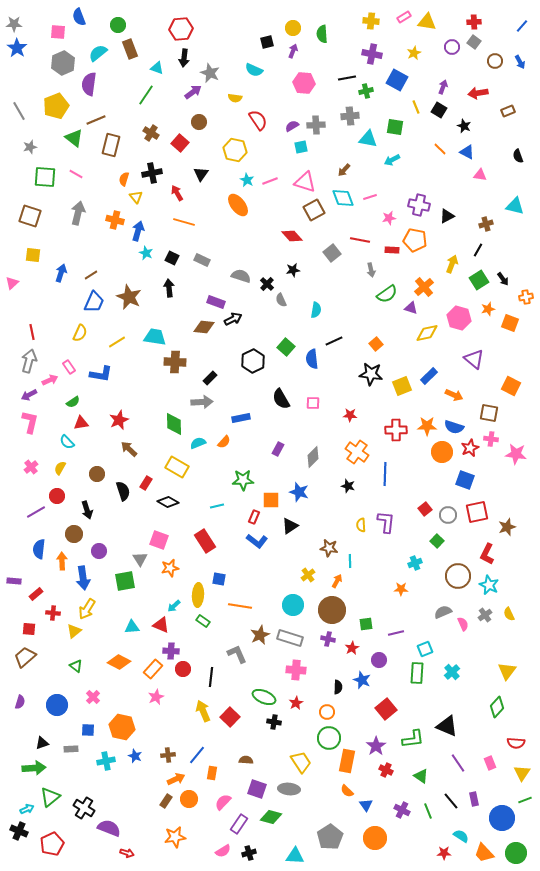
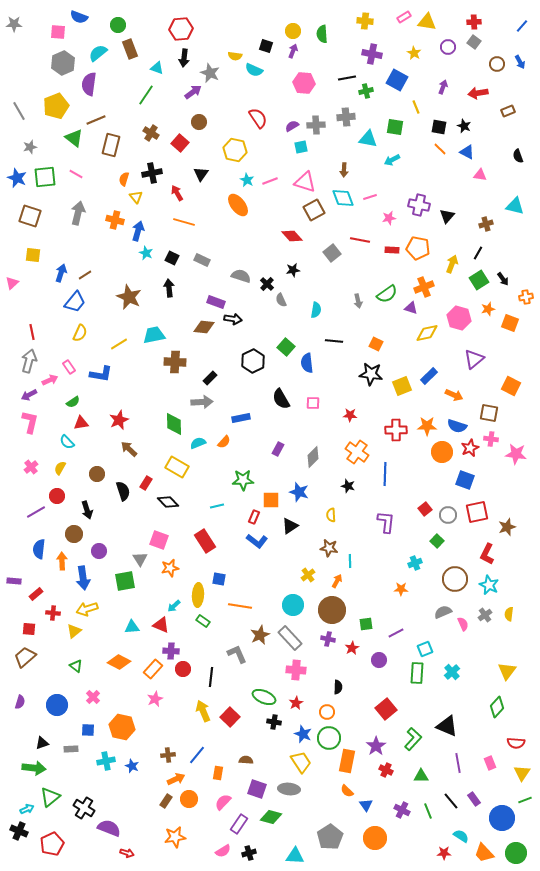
blue semicircle at (79, 17): rotated 48 degrees counterclockwise
yellow cross at (371, 21): moved 6 px left
yellow circle at (293, 28): moved 3 px down
black square at (267, 42): moved 1 px left, 4 px down; rotated 32 degrees clockwise
purple circle at (452, 47): moved 4 px left
blue star at (17, 48): moved 130 px down; rotated 12 degrees counterclockwise
yellow star at (414, 53): rotated 16 degrees counterclockwise
brown circle at (495, 61): moved 2 px right, 3 px down
yellow semicircle at (235, 98): moved 42 px up
black square at (439, 110): moved 17 px down; rotated 21 degrees counterclockwise
gray cross at (350, 116): moved 4 px left, 1 px down
red semicircle at (258, 120): moved 2 px up
brown arrow at (344, 170): rotated 40 degrees counterclockwise
green square at (45, 177): rotated 10 degrees counterclockwise
black triangle at (447, 216): rotated 21 degrees counterclockwise
orange pentagon at (415, 240): moved 3 px right, 8 px down
black line at (478, 250): moved 3 px down
gray arrow at (371, 270): moved 13 px left, 31 px down
brown line at (91, 275): moved 6 px left
orange cross at (424, 287): rotated 18 degrees clockwise
blue trapezoid at (94, 302): moved 19 px left; rotated 15 degrees clockwise
black arrow at (233, 319): rotated 36 degrees clockwise
cyan trapezoid at (155, 337): moved 1 px left, 2 px up; rotated 20 degrees counterclockwise
black line at (334, 341): rotated 30 degrees clockwise
yellow line at (117, 342): moved 2 px right, 2 px down
orange square at (376, 344): rotated 24 degrees counterclockwise
blue semicircle at (312, 359): moved 5 px left, 4 px down
purple triangle at (474, 359): rotated 40 degrees clockwise
blue semicircle at (454, 427): moved 3 px right, 1 px up
black diamond at (168, 502): rotated 15 degrees clockwise
yellow semicircle at (361, 525): moved 30 px left, 10 px up
brown circle at (458, 576): moved 3 px left, 3 px down
yellow arrow at (87, 609): rotated 40 degrees clockwise
yellow semicircle at (509, 614): rotated 32 degrees clockwise
purple line at (396, 633): rotated 14 degrees counterclockwise
gray rectangle at (290, 638): rotated 30 degrees clockwise
blue star at (362, 680): moved 59 px left, 54 px down
pink star at (156, 697): moved 1 px left, 2 px down
green L-shape at (413, 739): rotated 40 degrees counterclockwise
blue star at (135, 756): moved 3 px left, 10 px down
purple line at (458, 763): rotated 24 degrees clockwise
green arrow at (34, 768): rotated 10 degrees clockwise
orange rectangle at (212, 773): moved 6 px right
green triangle at (421, 776): rotated 35 degrees counterclockwise
purple rectangle at (474, 799): rotated 24 degrees counterclockwise
